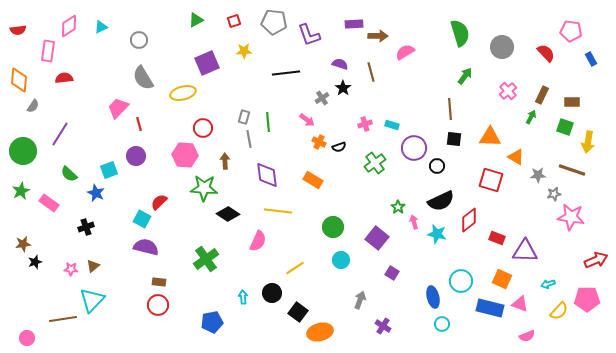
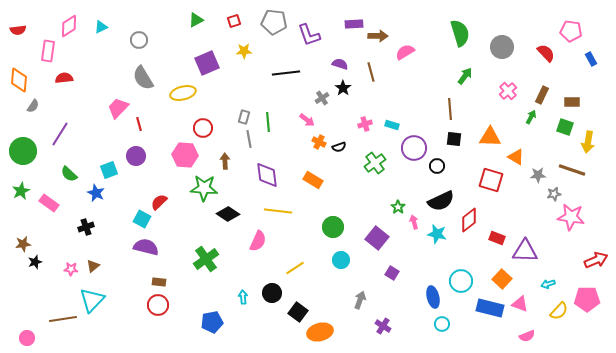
orange square at (502, 279): rotated 18 degrees clockwise
